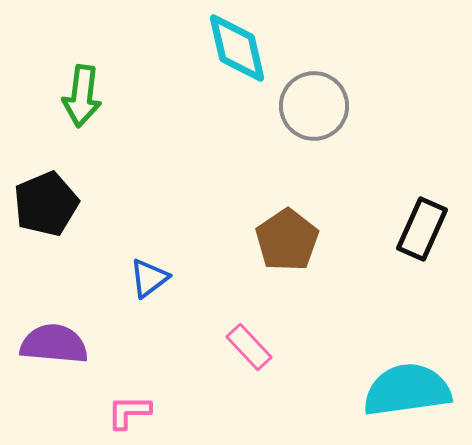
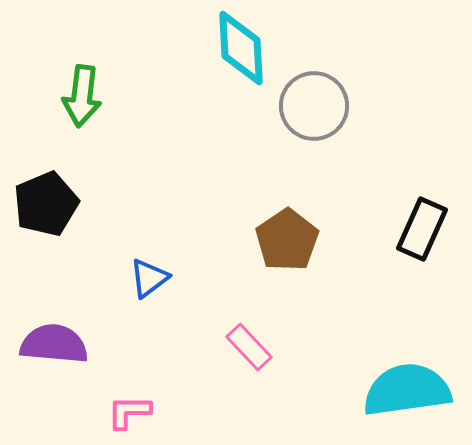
cyan diamond: moved 4 px right; rotated 10 degrees clockwise
